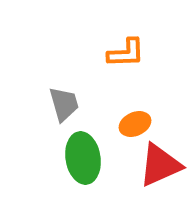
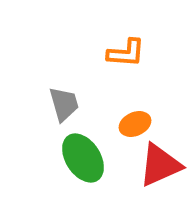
orange L-shape: rotated 6 degrees clockwise
green ellipse: rotated 24 degrees counterclockwise
